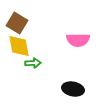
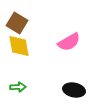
pink semicircle: moved 9 px left, 2 px down; rotated 30 degrees counterclockwise
green arrow: moved 15 px left, 24 px down
black ellipse: moved 1 px right, 1 px down
